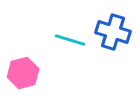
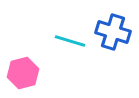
cyan line: moved 1 px down
